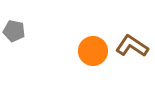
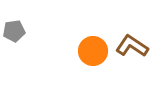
gray pentagon: rotated 20 degrees counterclockwise
